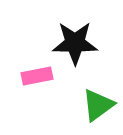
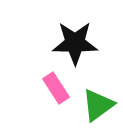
pink rectangle: moved 19 px right, 12 px down; rotated 68 degrees clockwise
